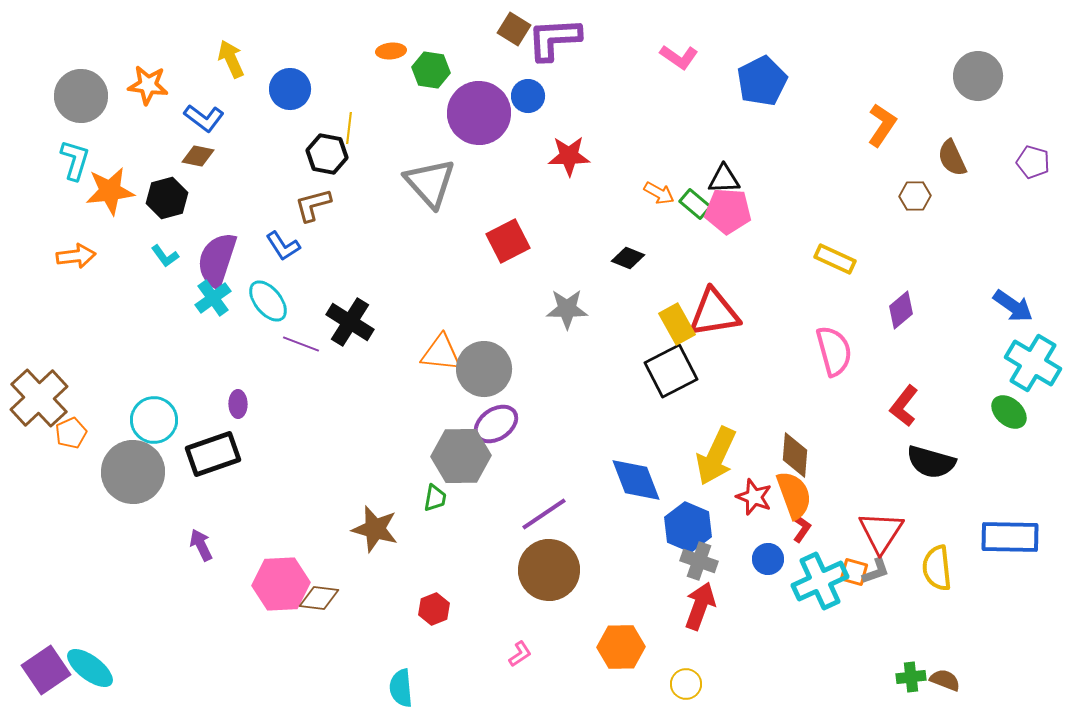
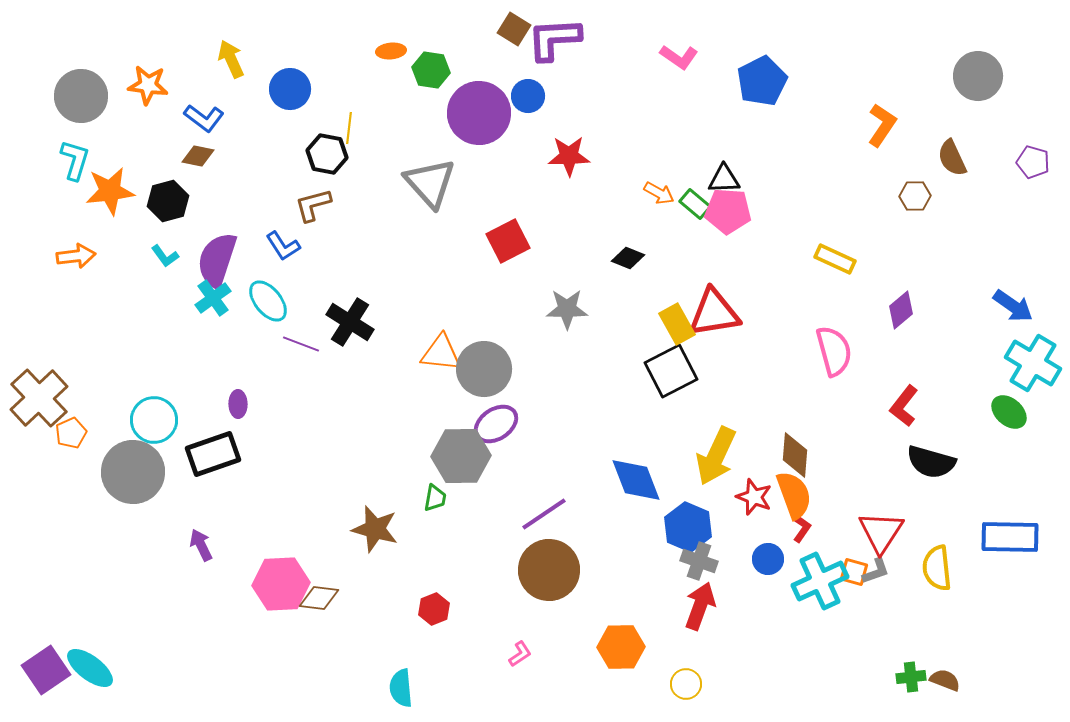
black hexagon at (167, 198): moved 1 px right, 3 px down
